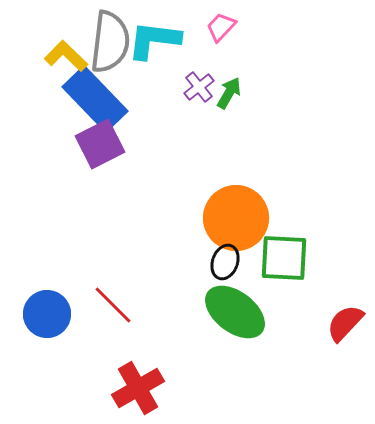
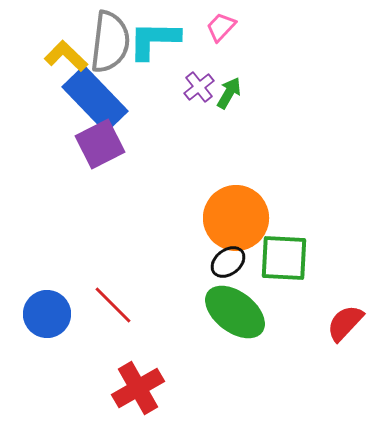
cyan L-shape: rotated 6 degrees counterclockwise
black ellipse: moved 3 px right; rotated 32 degrees clockwise
